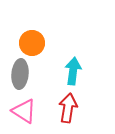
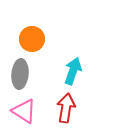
orange circle: moved 4 px up
cyan arrow: rotated 12 degrees clockwise
red arrow: moved 2 px left
